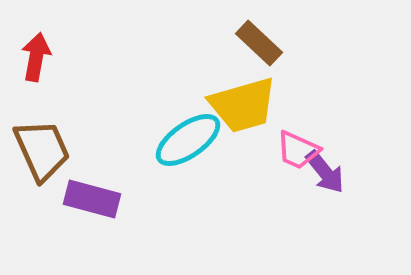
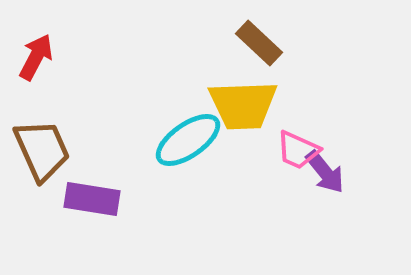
red arrow: rotated 18 degrees clockwise
yellow trapezoid: rotated 14 degrees clockwise
purple rectangle: rotated 6 degrees counterclockwise
